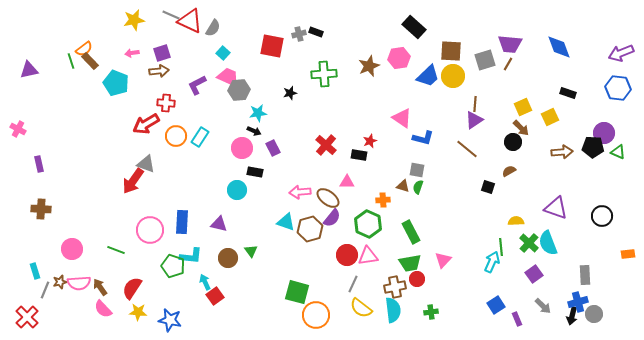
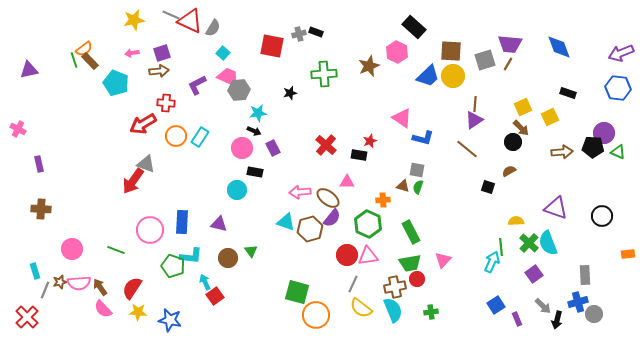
pink hexagon at (399, 58): moved 2 px left, 6 px up; rotated 25 degrees counterclockwise
green line at (71, 61): moved 3 px right, 1 px up
red arrow at (146, 124): moved 3 px left
cyan semicircle at (393, 310): rotated 15 degrees counterclockwise
black arrow at (572, 316): moved 15 px left, 4 px down
